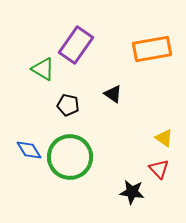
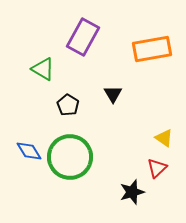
purple rectangle: moved 7 px right, 8 px up; rotated 6 degrees counterclockwise
black triangle: rotated 24 degrees clockwise
black pentagon: rotated 20 degrees clockwise
blue diamond: moved 1 px down
red triangle: moved 2 px left, 1 px up; rotated 30 degrees clockwise
black star: rotated 25 degrees counterclockwise
